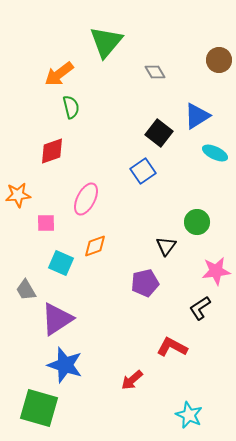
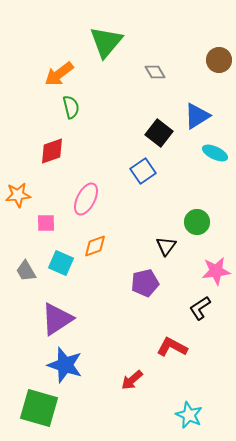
gray trapezoid: moved 19 px up
